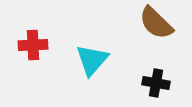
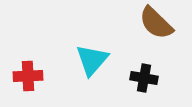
red cross: moved 5 px left, 31 px down
black cross: moved 12 px left, 5 px up
